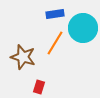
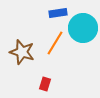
blue rectangle: moved 3 px right, 1 px up
brown star: moved 1 px left, 5 px up
red rectangle: moved 6 px right, 3 px up
